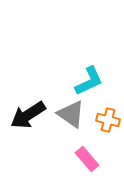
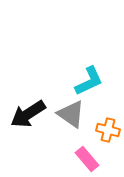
black arrow: moved 1 px up
orange cross: moved 10 px down
